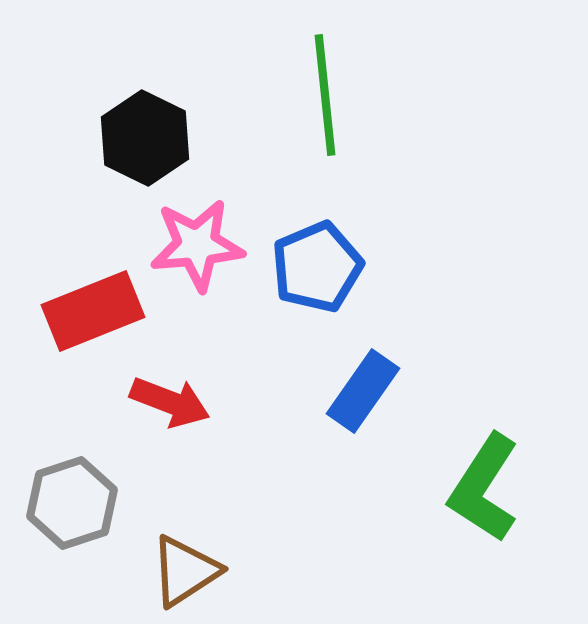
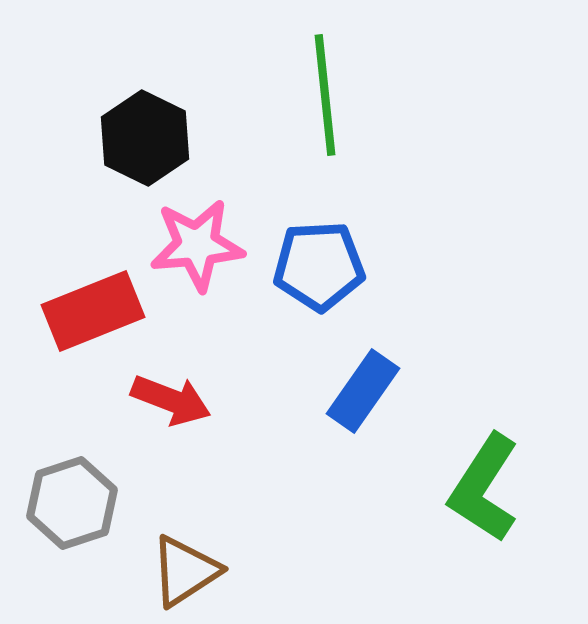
blue pentagon: moved 2 px right, 1 px up; rotated 20 degrees clockwise
red arrow: moved 1 px right, 2 px up
